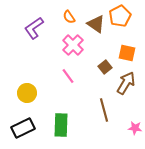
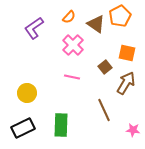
orange semicircle: rotated 104 degrees counterclockwise
pink line: moved 4 px right, 1 px down; rotated 42 degrees counterclockwise
brown line: rotated 10 degrees counterclockwise
pink star: moved 2 px left, 2 px down
